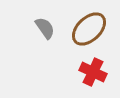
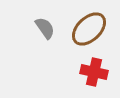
red cross: moved 1 px right; rotated 12 degrees counterclockwise
